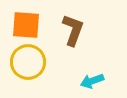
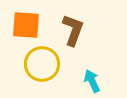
yellow circle: moved 14 px right, 2 px down
cyan arrow: rotated 85 degrees clockwise
